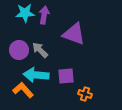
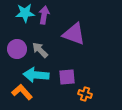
purple circle: moved 2 px left, 1 px up
purple square: moved 1 px right, 1 px down
orange L-shape: moved 1 px left, 2 px down
